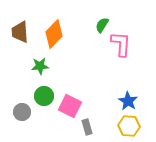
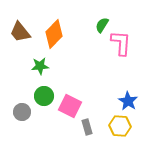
brown trapezoid: rotated 35 degrees counterclockwise
pink L-shape: moved 1 px up
yellow hexagon: moved 9 px left
